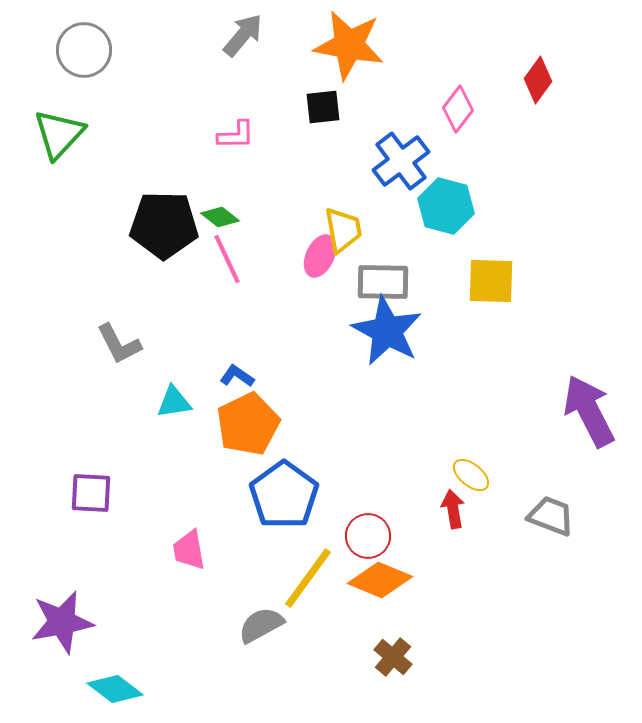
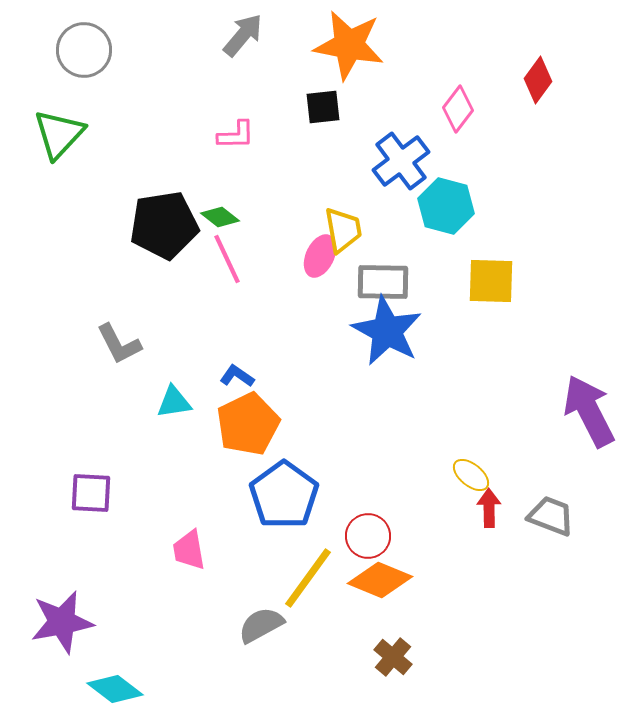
black pentagon: rotated 10 degrees counterclockwise
red arrow: moved 36 px right, 1 px up; rotated 9 degrees clockwise
